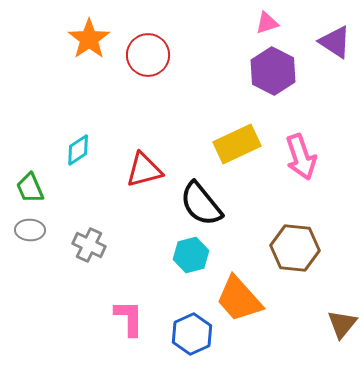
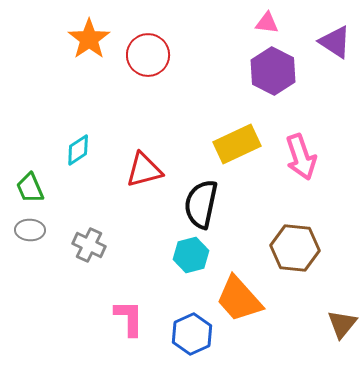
pink triangle: rotated 25 degrees clockwise
black semicircle: rotated 51 degrees clockwise
